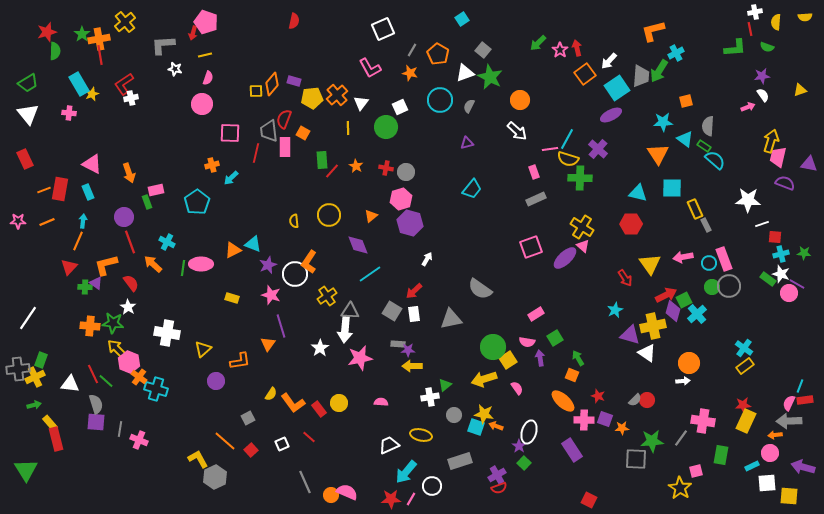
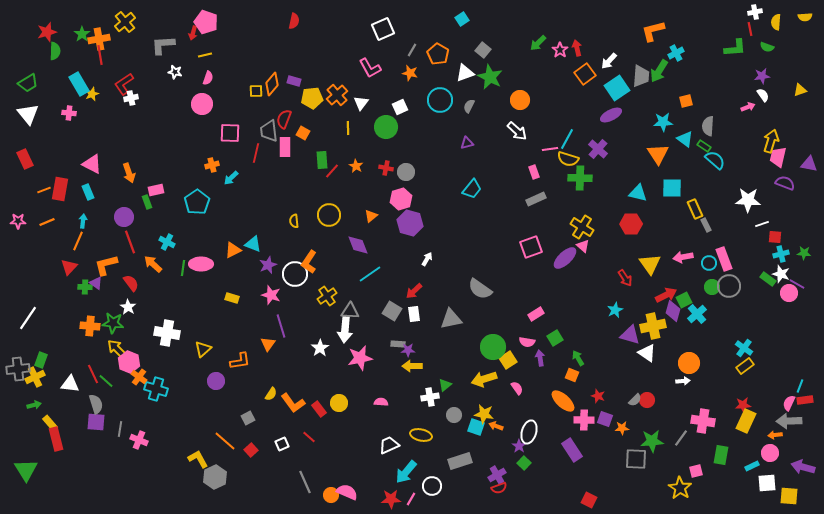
white star at (175, 69): moved 3 px down
